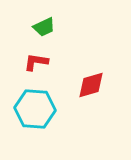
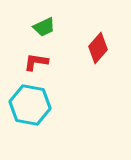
red diamond: moved 7 px right, 37 px up; rotated 32 degrees counterclockwise
cyan hexagon: moved 5 px left, 4 px up; rotated 6 degrees clockwise
